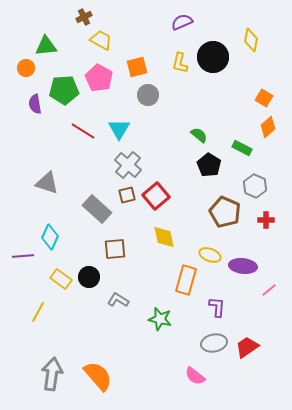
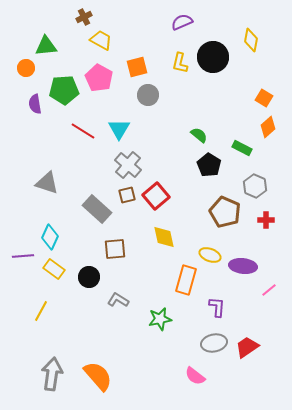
yellow rectangle at (61, 279): moved 7 px left, 10 px up
yellow line at (38, 312): moved 3 px right, 1 px up
green star at (160, 319): rotated 25 degrees counterclockwise
